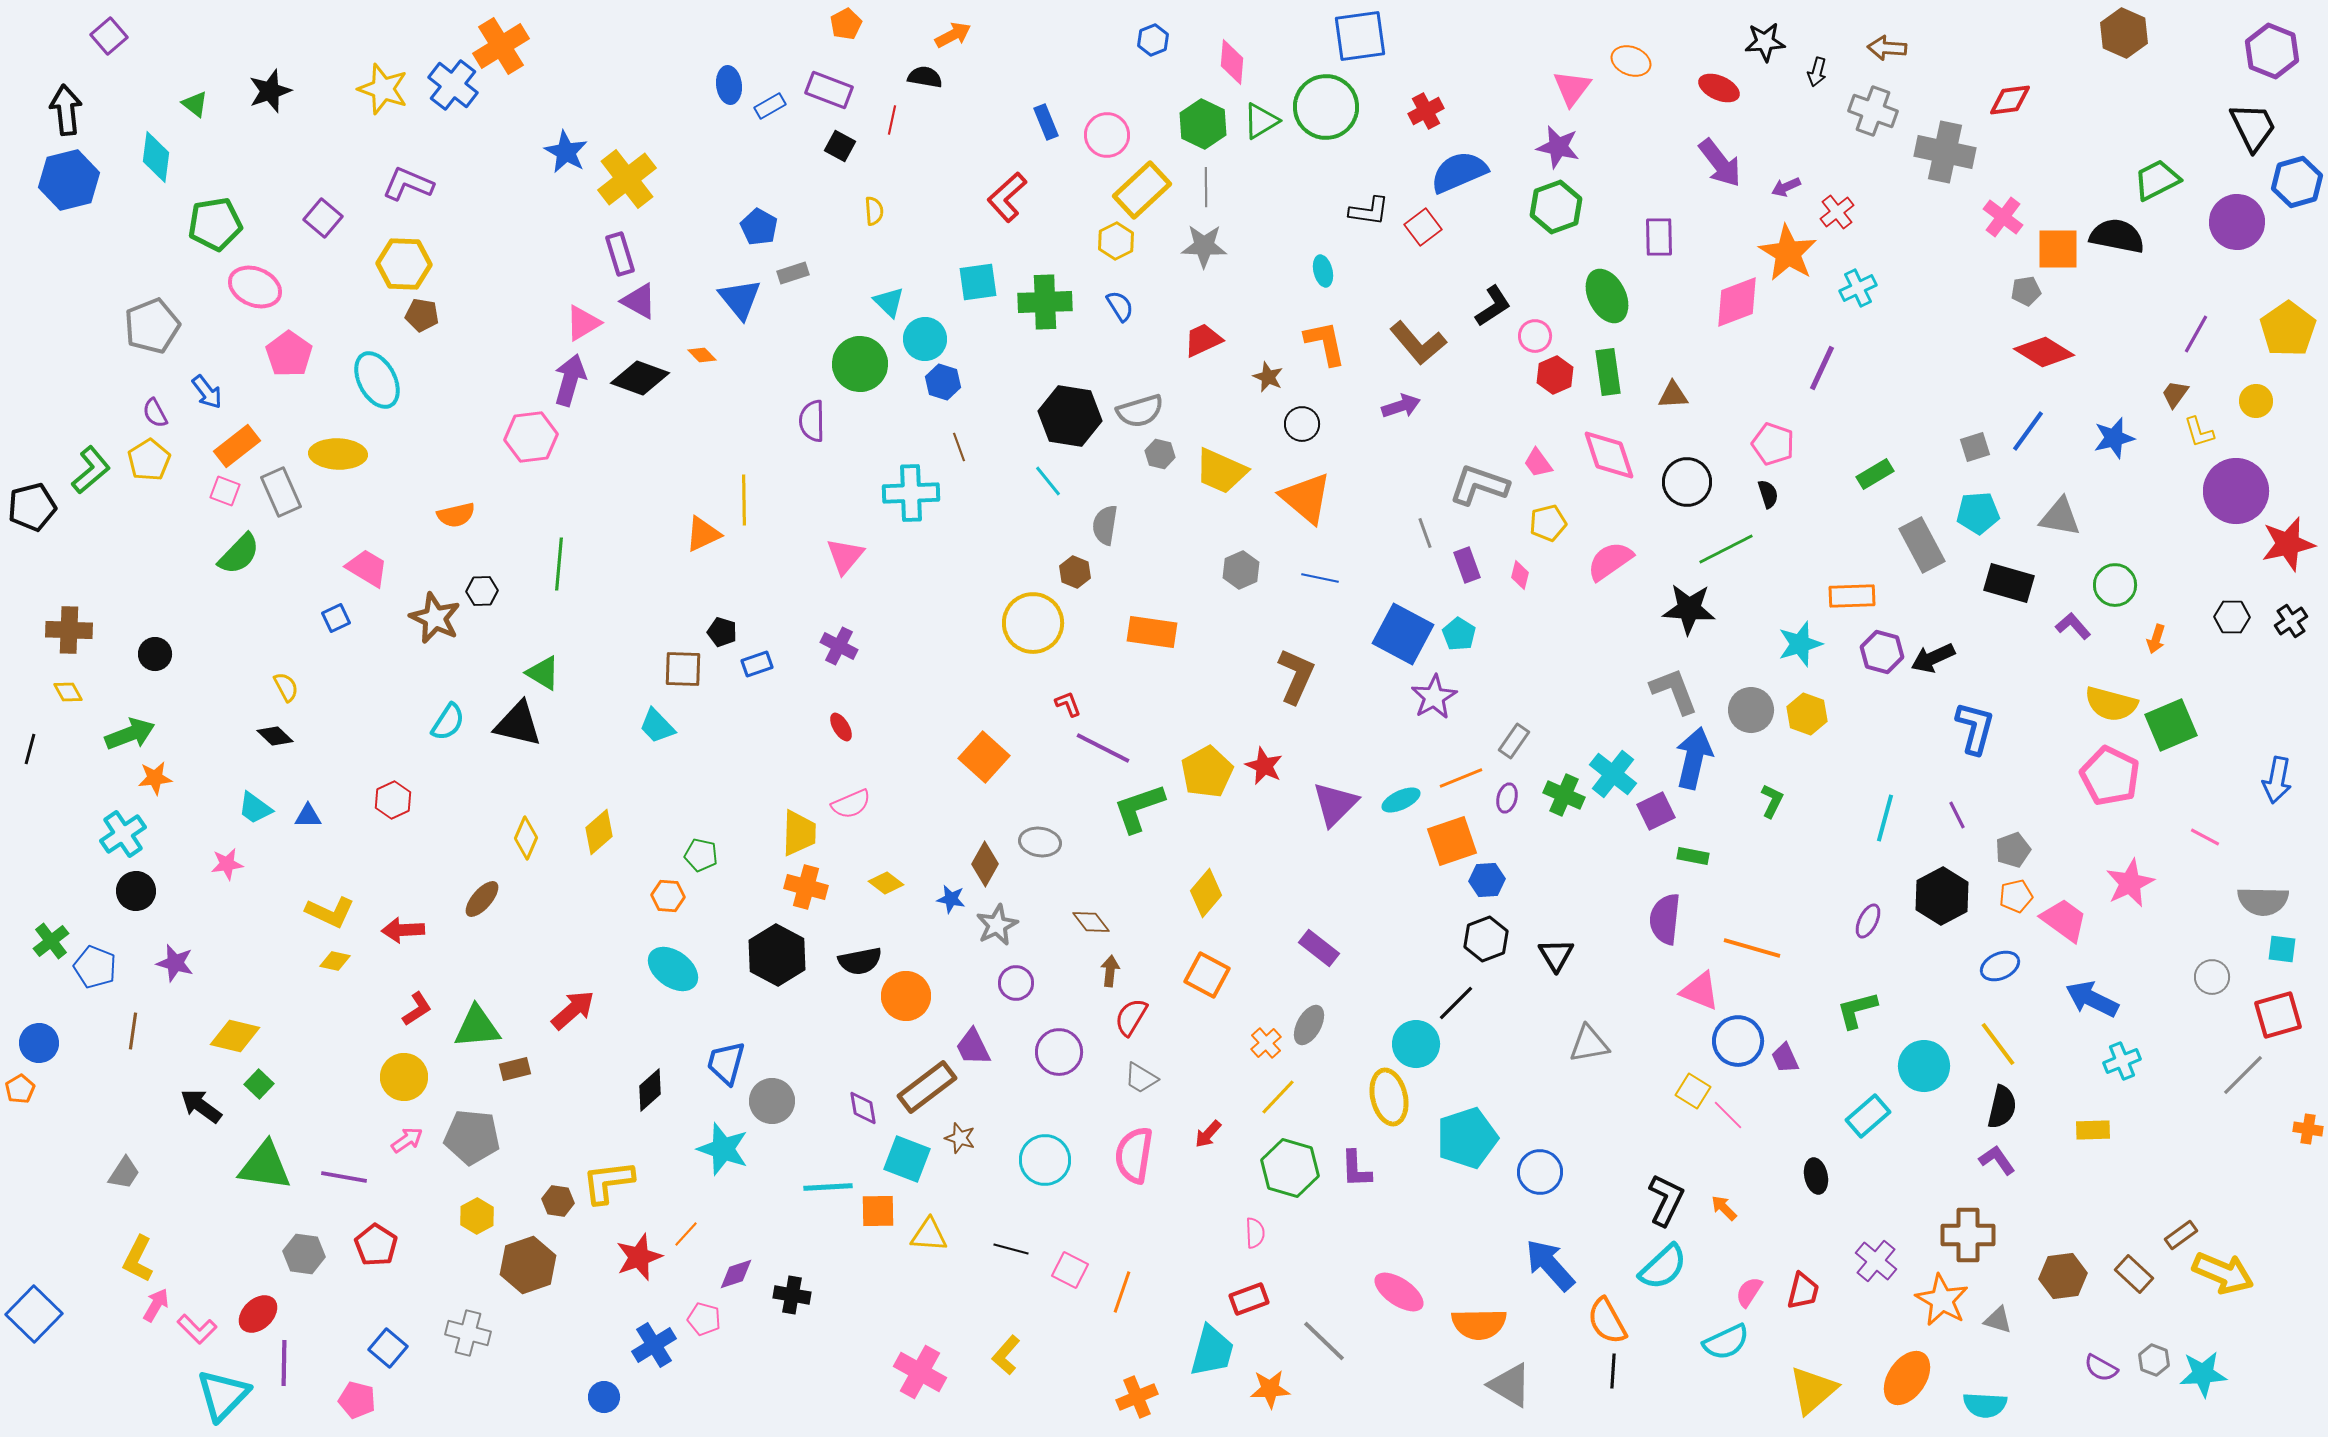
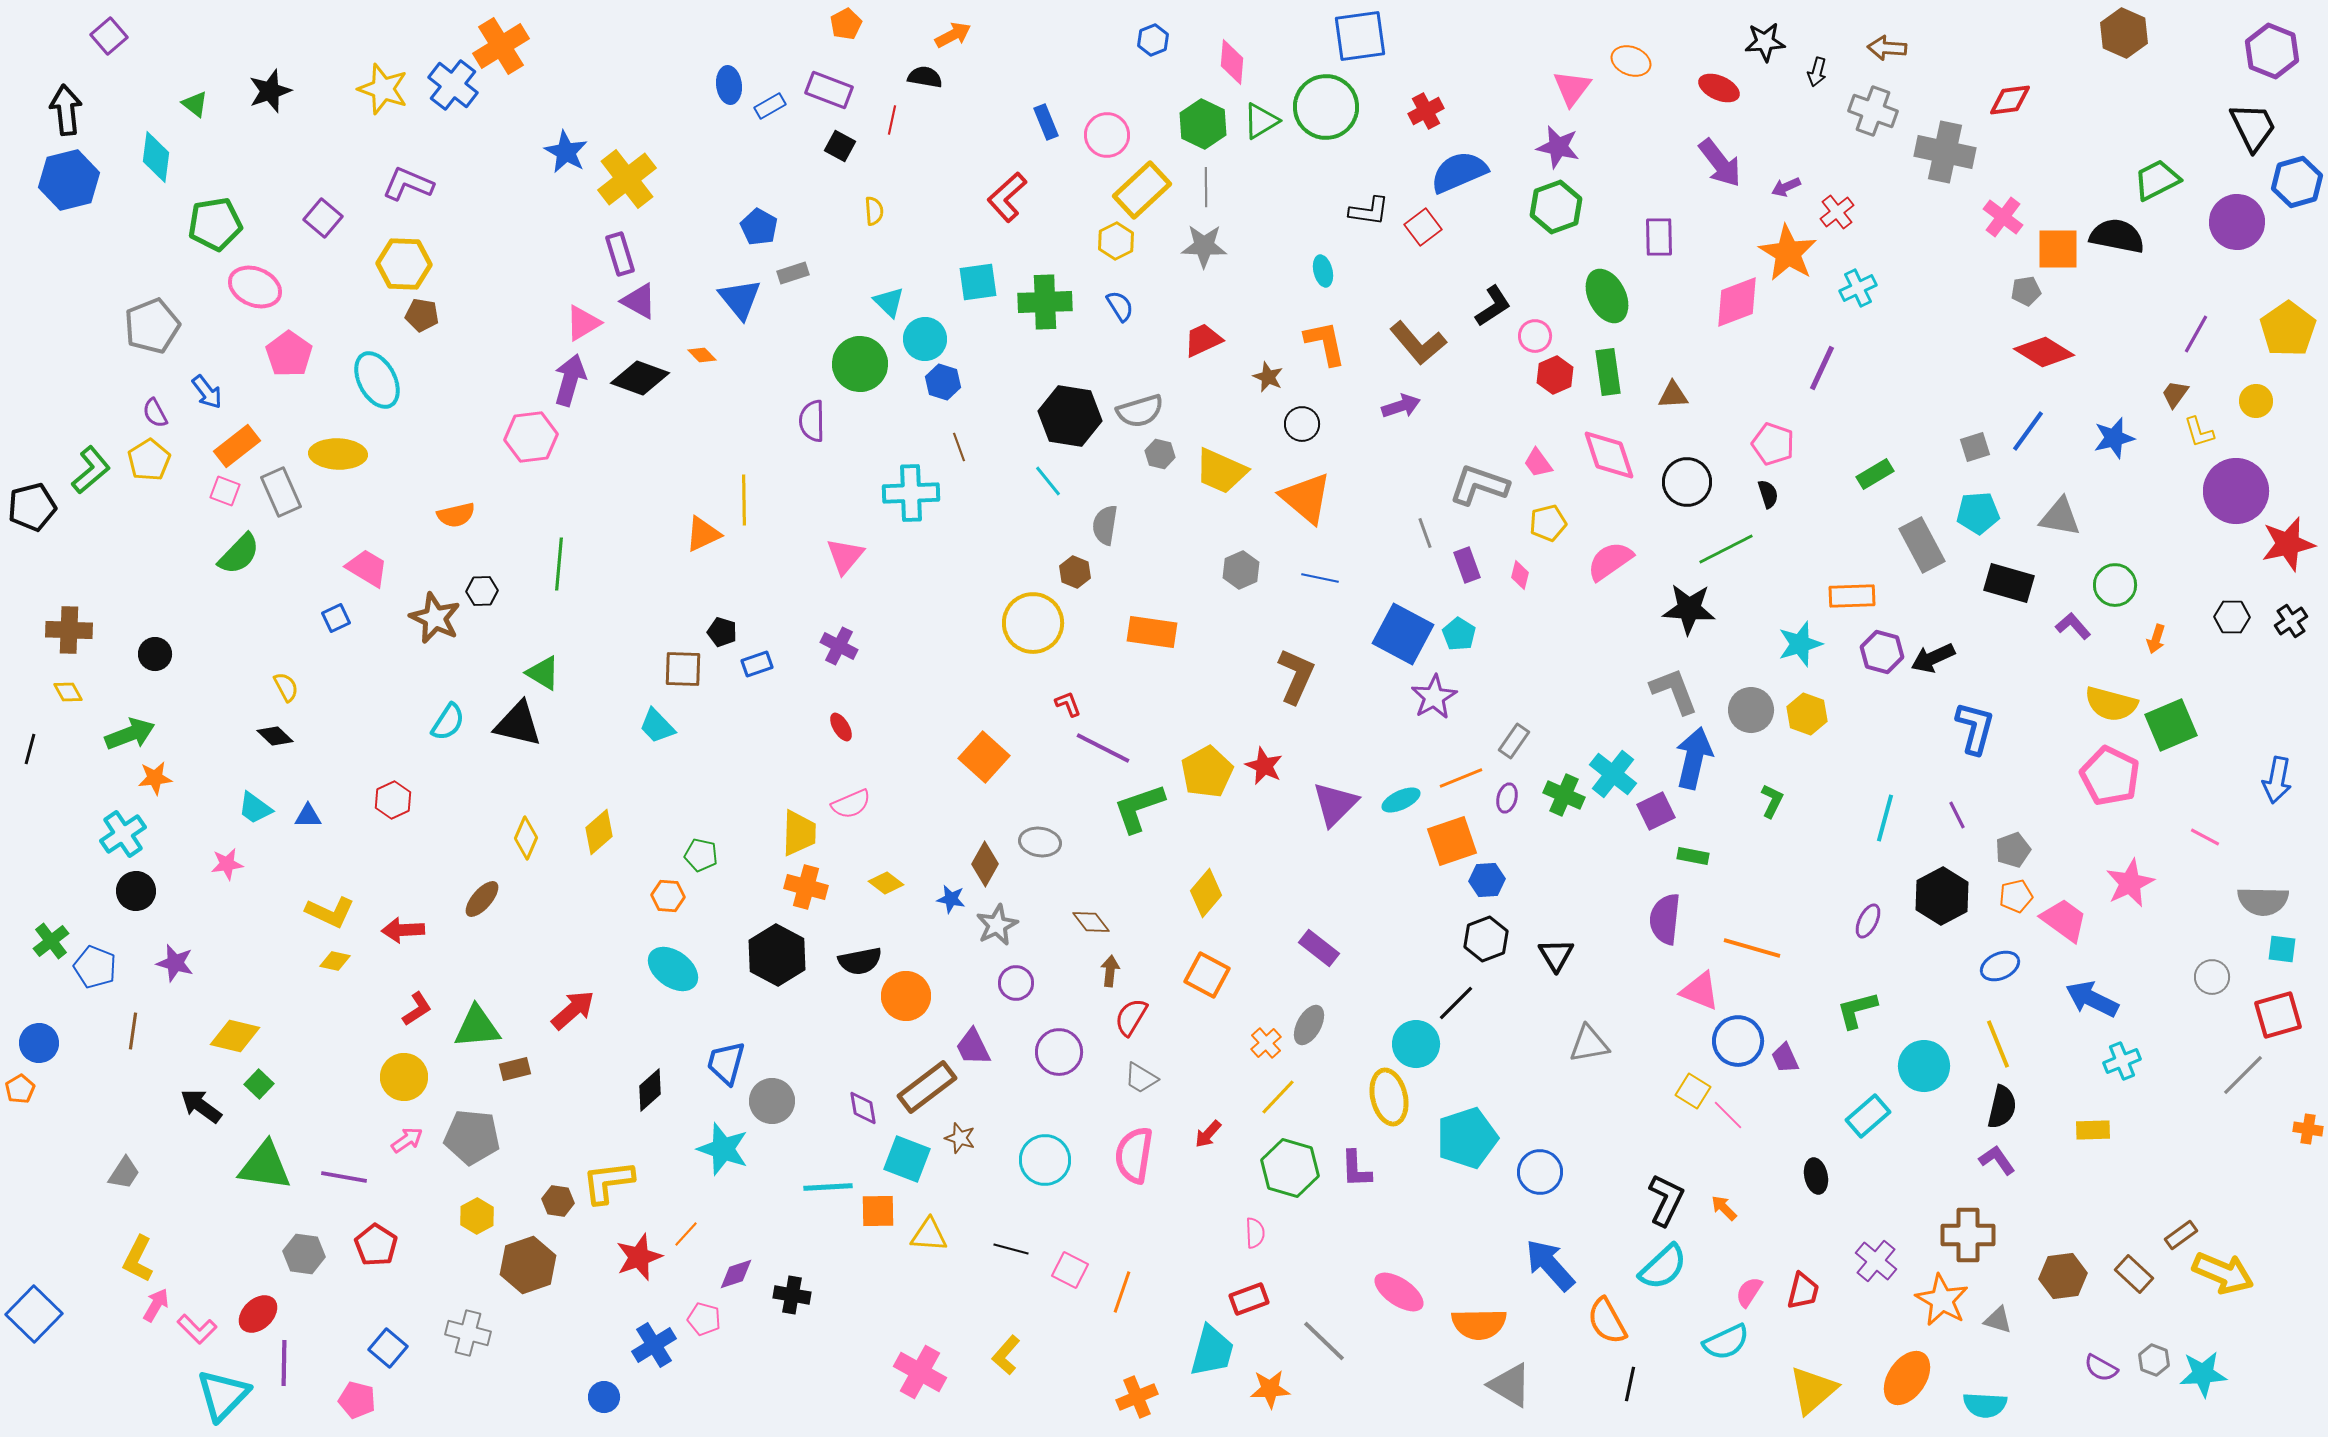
yellow line at (1998, 1044): rotated 15 degrees clockwise
black line at (1613, 1371): moved 17 px right, 13 px down; rotated 8 degrees clockwise
